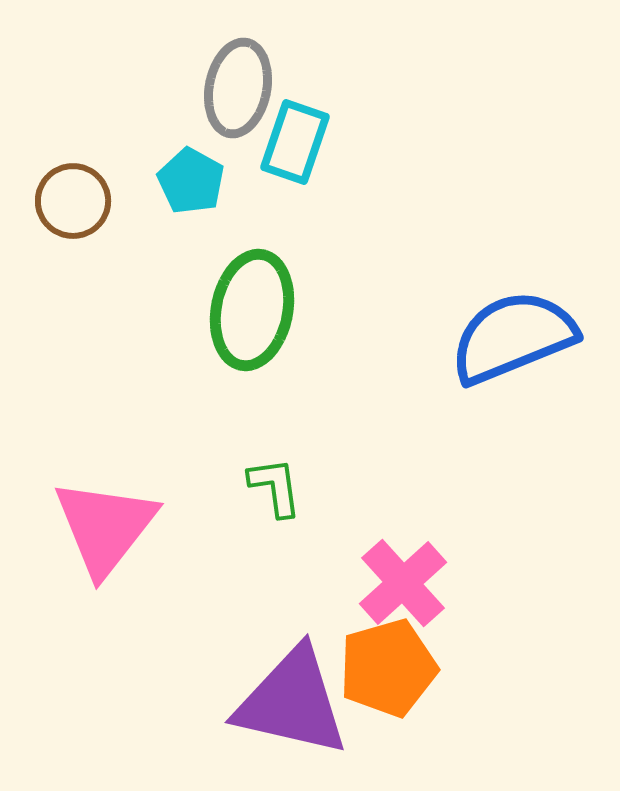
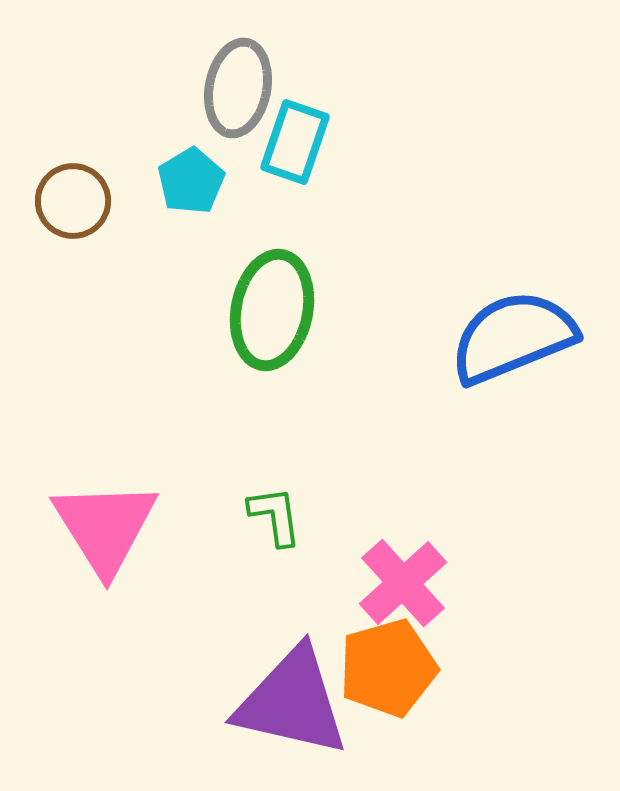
cyan pentagon: rotated 12 degrees clockwise
green ellipse: moved 20 px right
green L-shape: moved 29 px down
pink triangle: rotated 10 degrees counterclockwise
